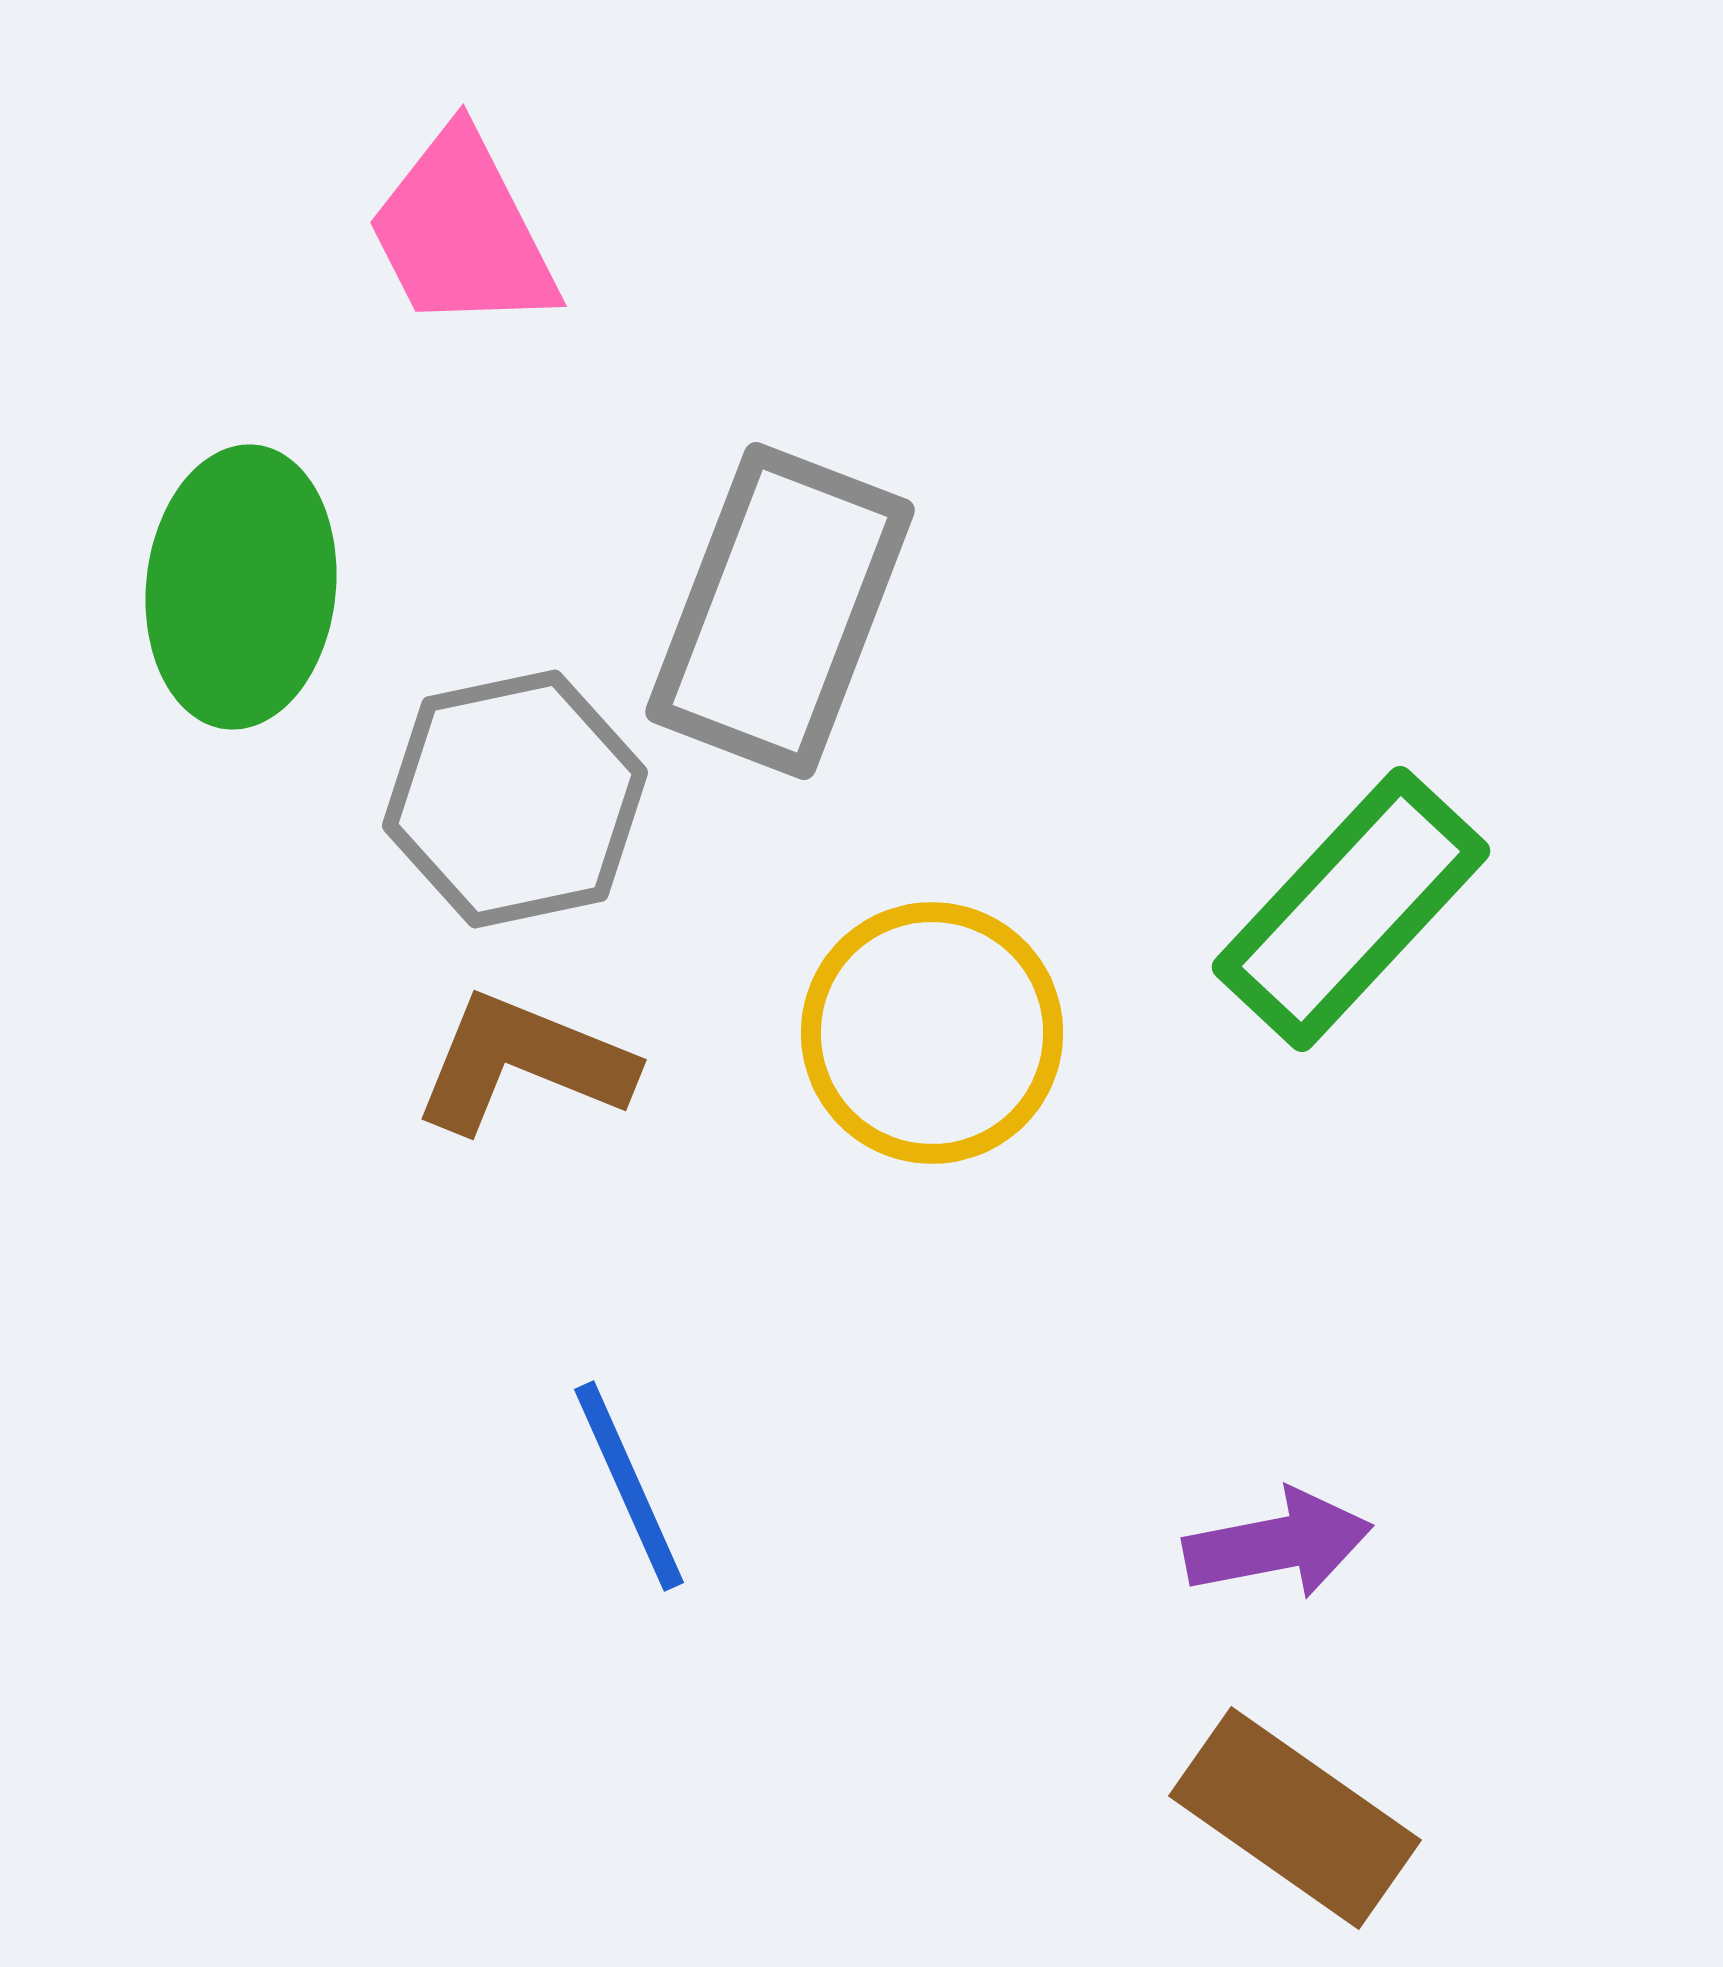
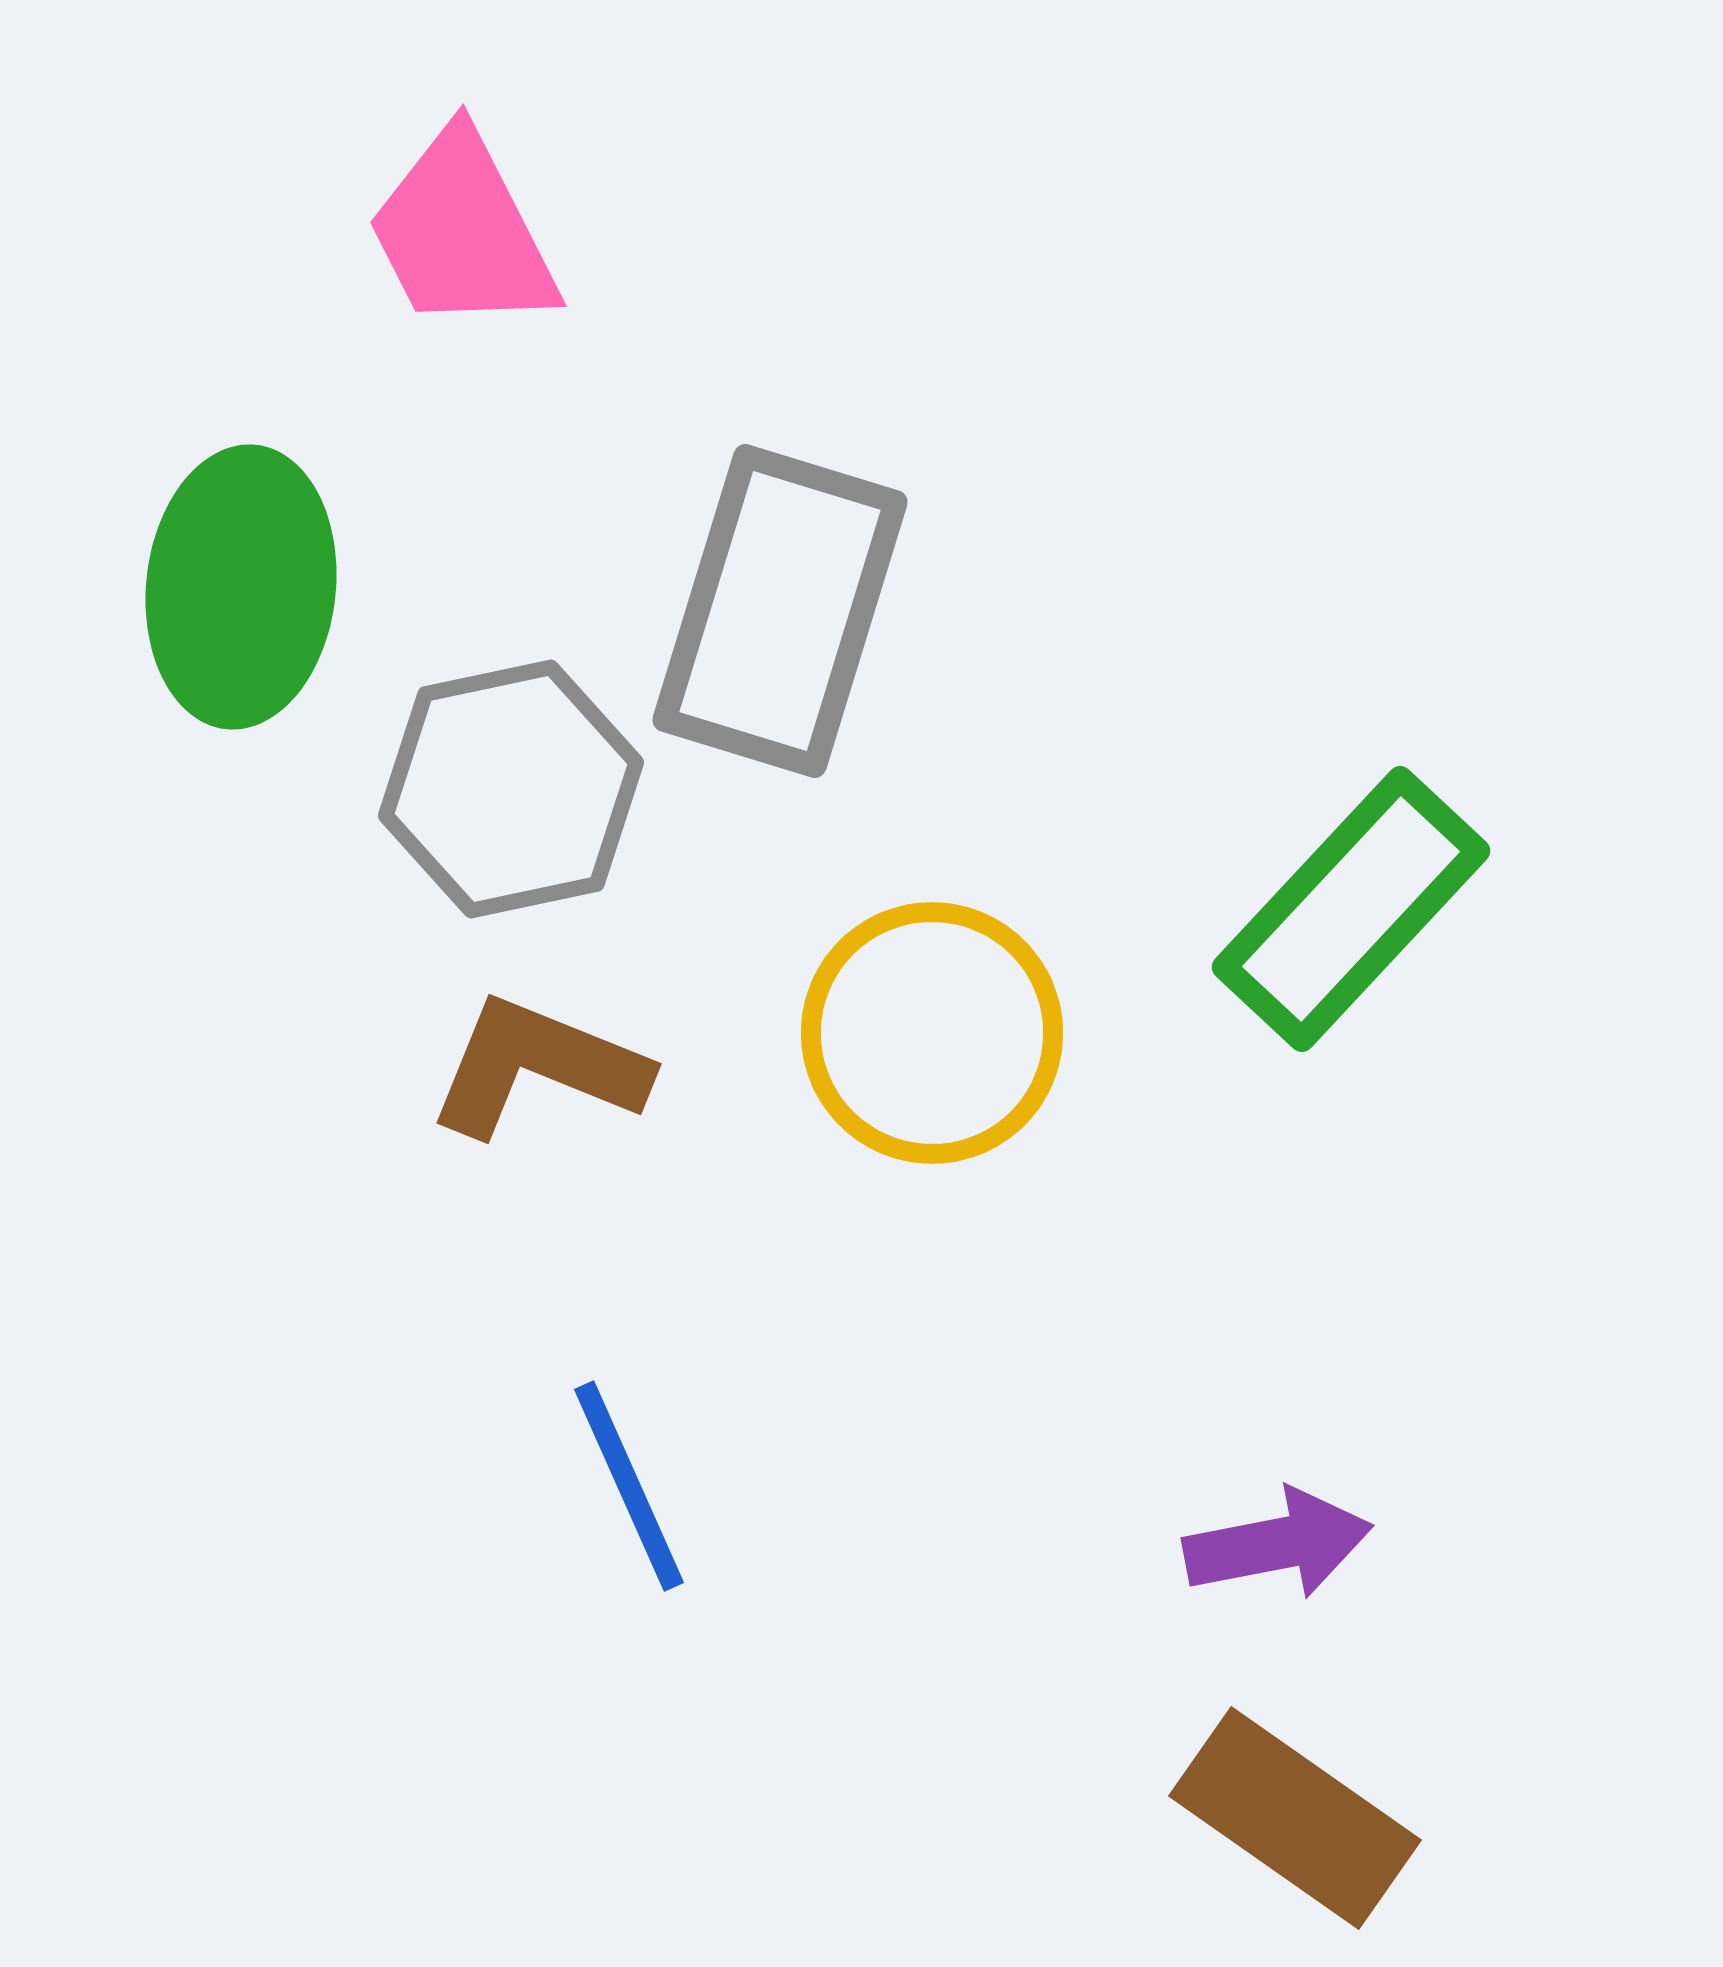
gray rectangle: rotated 4 degrees counterclockwise
gray hexagon: moved 4 px left, 10 px up
brown L-shape: moved 15 px right, 4 px down
